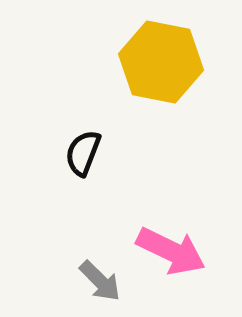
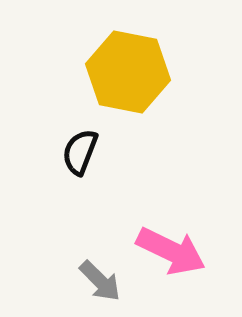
yellow hexagon: moved 33 px left, 10 px down
black semicircle: moved 3 px left, 1 px up
